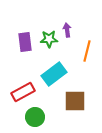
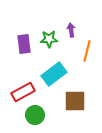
purple arrow: moved 4 px right
purple rectangle: moved 1 px left, 2 px down
green circle: moved 2 px up
